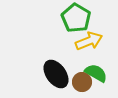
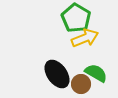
yellow arrow: moved 4 px left, 3 px up
black ellipse: moved 1 px right
brown circle: moved 1 px left, 2 px down
